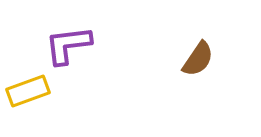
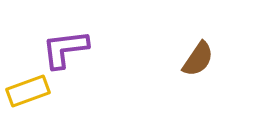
purple L-shape: moved 3 px left, 4 px down
